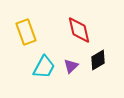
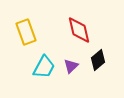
black diamond: rotated 10 degrees counterclockwise
